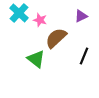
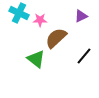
cyan cross: rotated 18 degrees counterclockwise
pink star: rotated 16 degrees counterclockwise
black line: rotated 18 degrees clockwise
